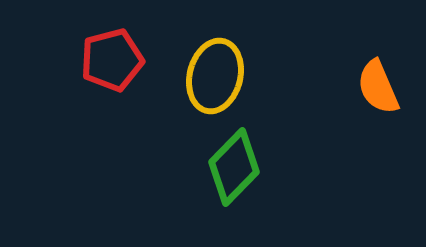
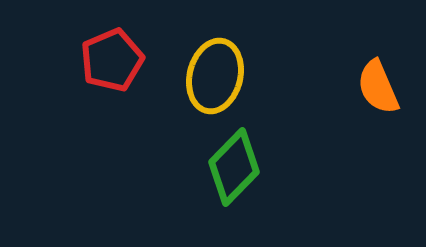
red pentagon: rotated 8 degrees counterclockwise
